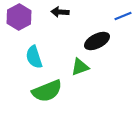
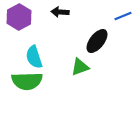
black ellipse: rotated 25 degrees counterclockwise
green semicircle: moved 20 px left, 10 px up; rotated 20 degrees clockwise
